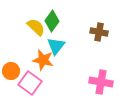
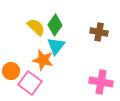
green diamond: moved 3 px right, 4 px down
